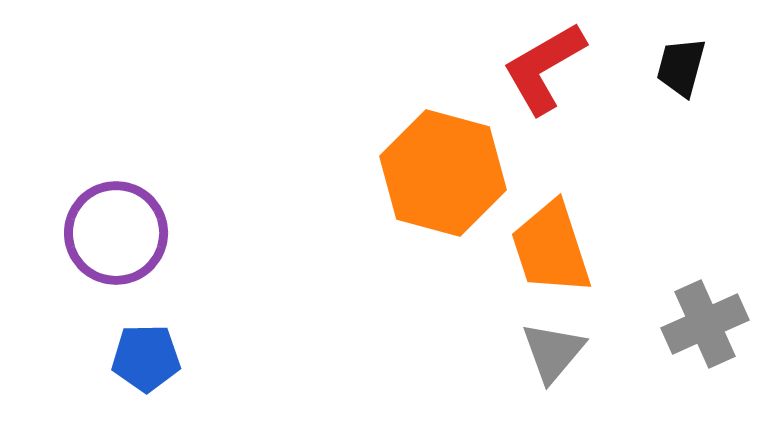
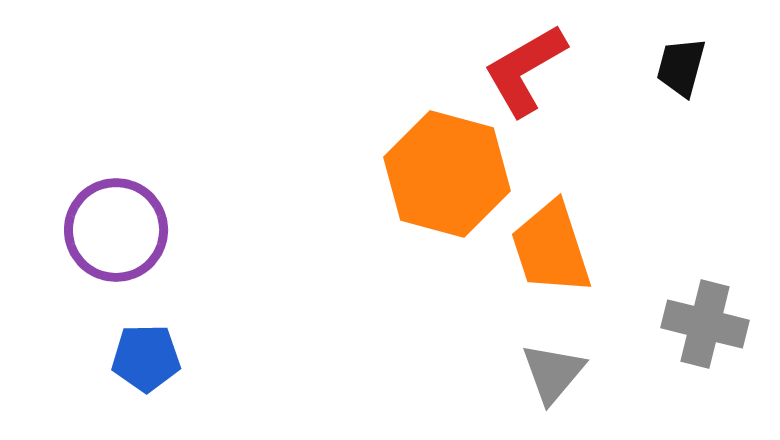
red L-shape: moved 19 px left, 2 px down
orange hexagon: moved 4 px right, 1 px down
purple circle: moved 3 px up
gray cross: rotated 38 degrees clockwise
gray triangle: moved 21 px down
